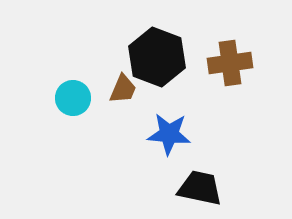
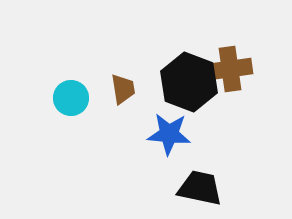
black hexagon: moved 32 px right, 25 px down
brown cross: moved 6 px down
brown trapezoid: rotated 32 degrees counterclockwise
cyan circle: moved 2 px left
